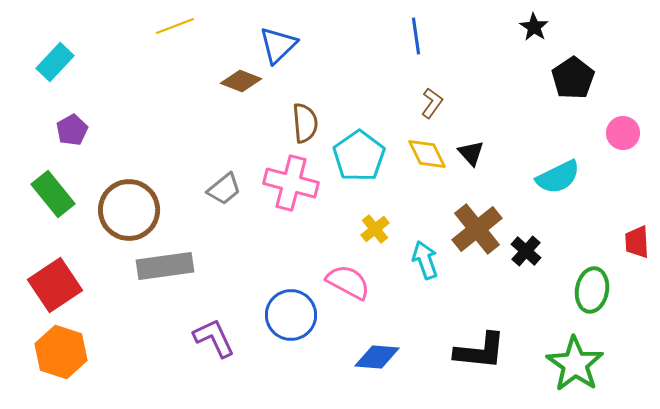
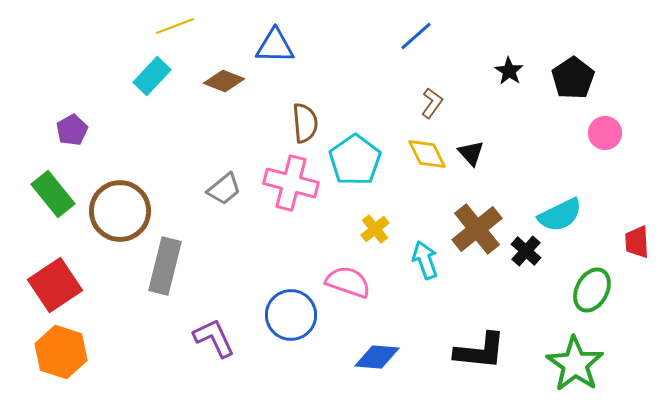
black star: moved 25 px left, 44 px down
blue line: rotated 57 degrees clockwise
blue triangle: moved 3 px left, 1 px down; rotated 45 degrees clockwise
cyan rectangle: moved 97 px right, 14 px down
brown diamond: moved 17 px left
pink circle: moved 18 px left
cyan pentagon: moved 4 px left, 4 px down
cyan semicircle: moved 2 px right, 38 px down
brown circle: moved 9 px left, 1 px down
gray rectangle: rotated 68 degrees counterclockwise
pink semicircle: rotated 9 degrees counterclockwise
green ellipse: rotated 18 degrees clockwise
